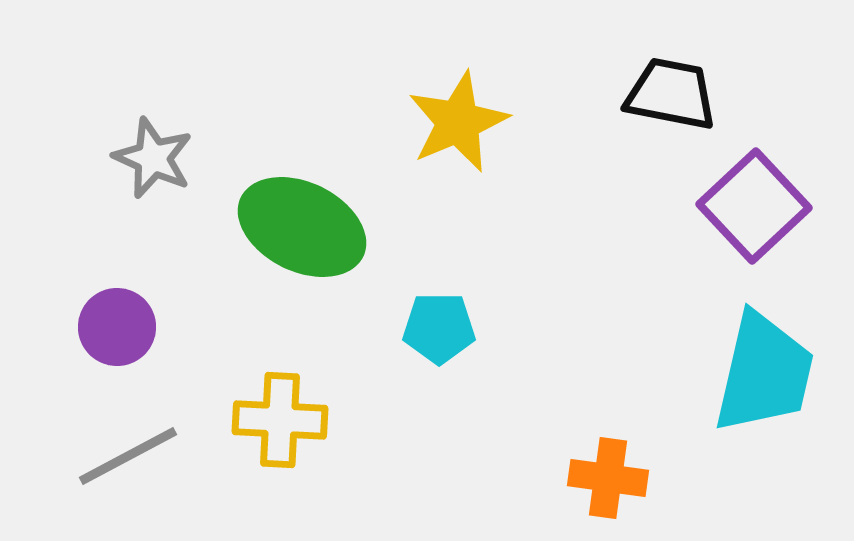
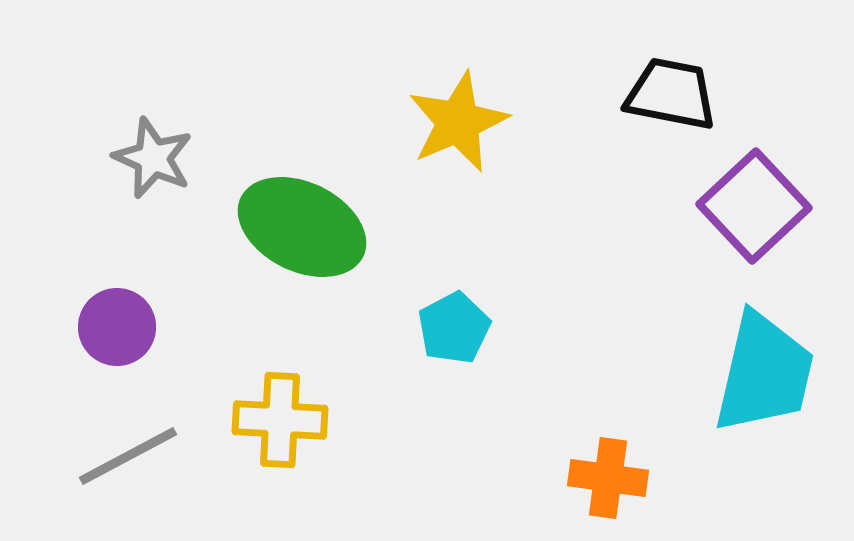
cyan pentagon: moved 15 px right; rotated 28 degrees counterclockwise
